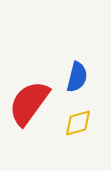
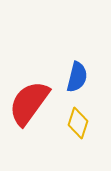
yellow diamond: rotated 56 degrees counterclockwise
